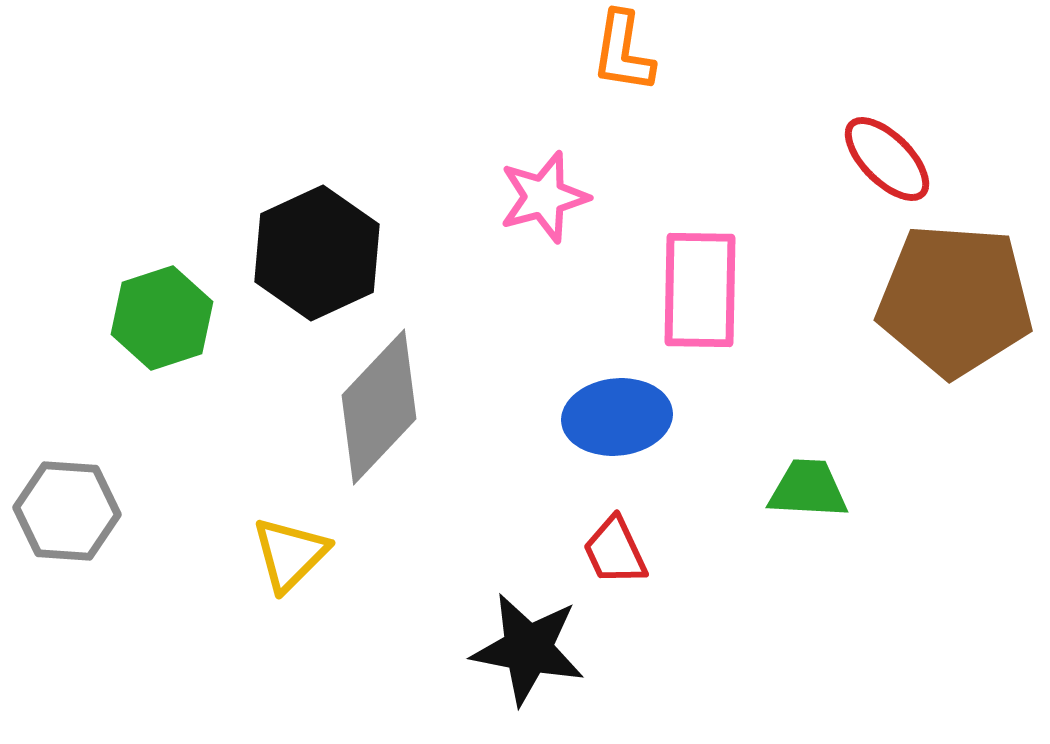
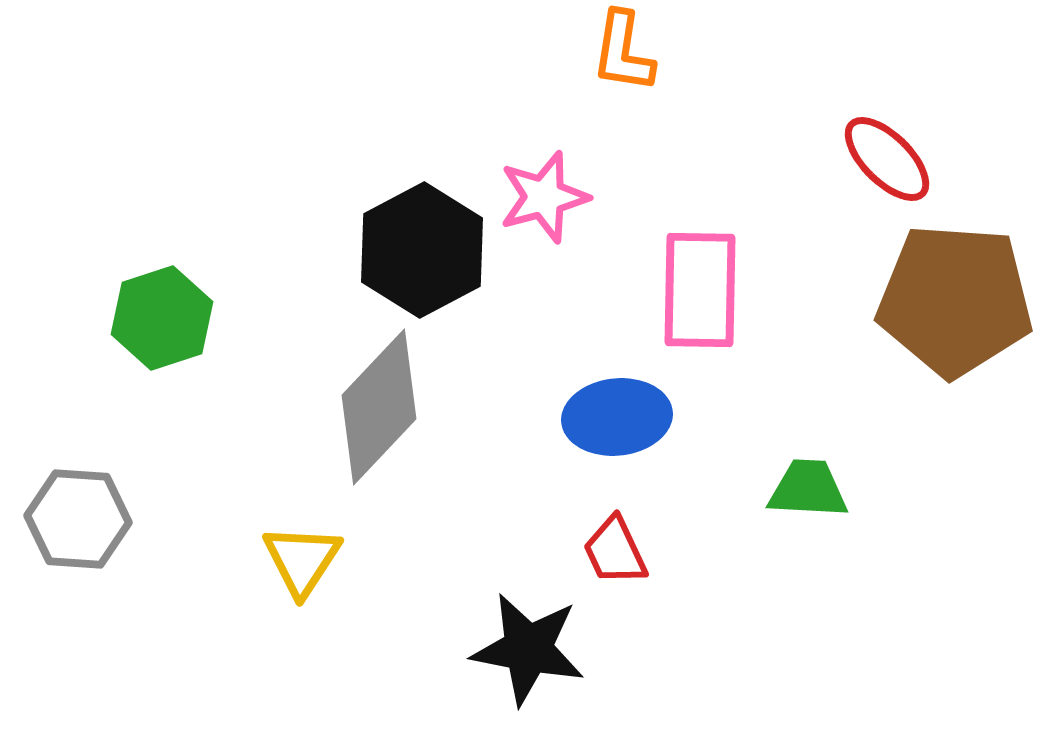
black hexagon: moved 105 px right, 3 px up; rotated 3 degrees counterclockwise
gray hexagon: moved 11 px right, 8 px down
yellow triangle: moved 12 px right, 6 px down; rotated 12 degrees counterclockwise
